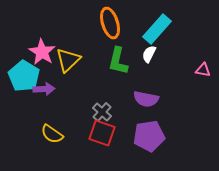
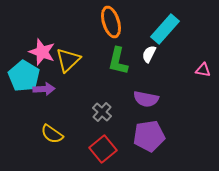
orange ellipse: moved 1 px right, 1 px up
cyan rectangle: moved 8 px right
pink star: rotated 12 degrees counterclockwise
red square: moved 1 px right, 16 px down; rotated 32 degrees clockwise
